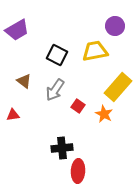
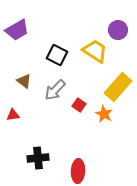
purple circle: moved 3 px right, 4 px down
yellow trapezoid: rotated 44 degrees clockwise
gray arrow: rotated 10 degrees clockwise
red square: moved 1 px right, 1 px up
black cross: moved 24 px left, 10 px down
